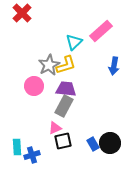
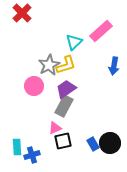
purple trapezoid: rotated 40 degrees counterclockwise
